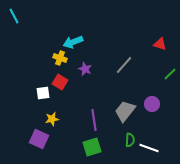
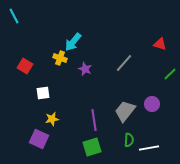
cyan arrow: rotated 30 degrees counterclockwise
gray line: moved 2 px up
red square: moved 35 px left, 16 px up
green semicircle: moved 1 px left
white line: rotated 30 degrees counterclockwise
